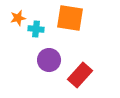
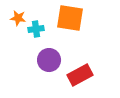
orange star: rotated 21 degrees clockwise
cyan cross: rotated 14 degrees counterclockwise
red rectangle: rotated 20 degrees clockwise
